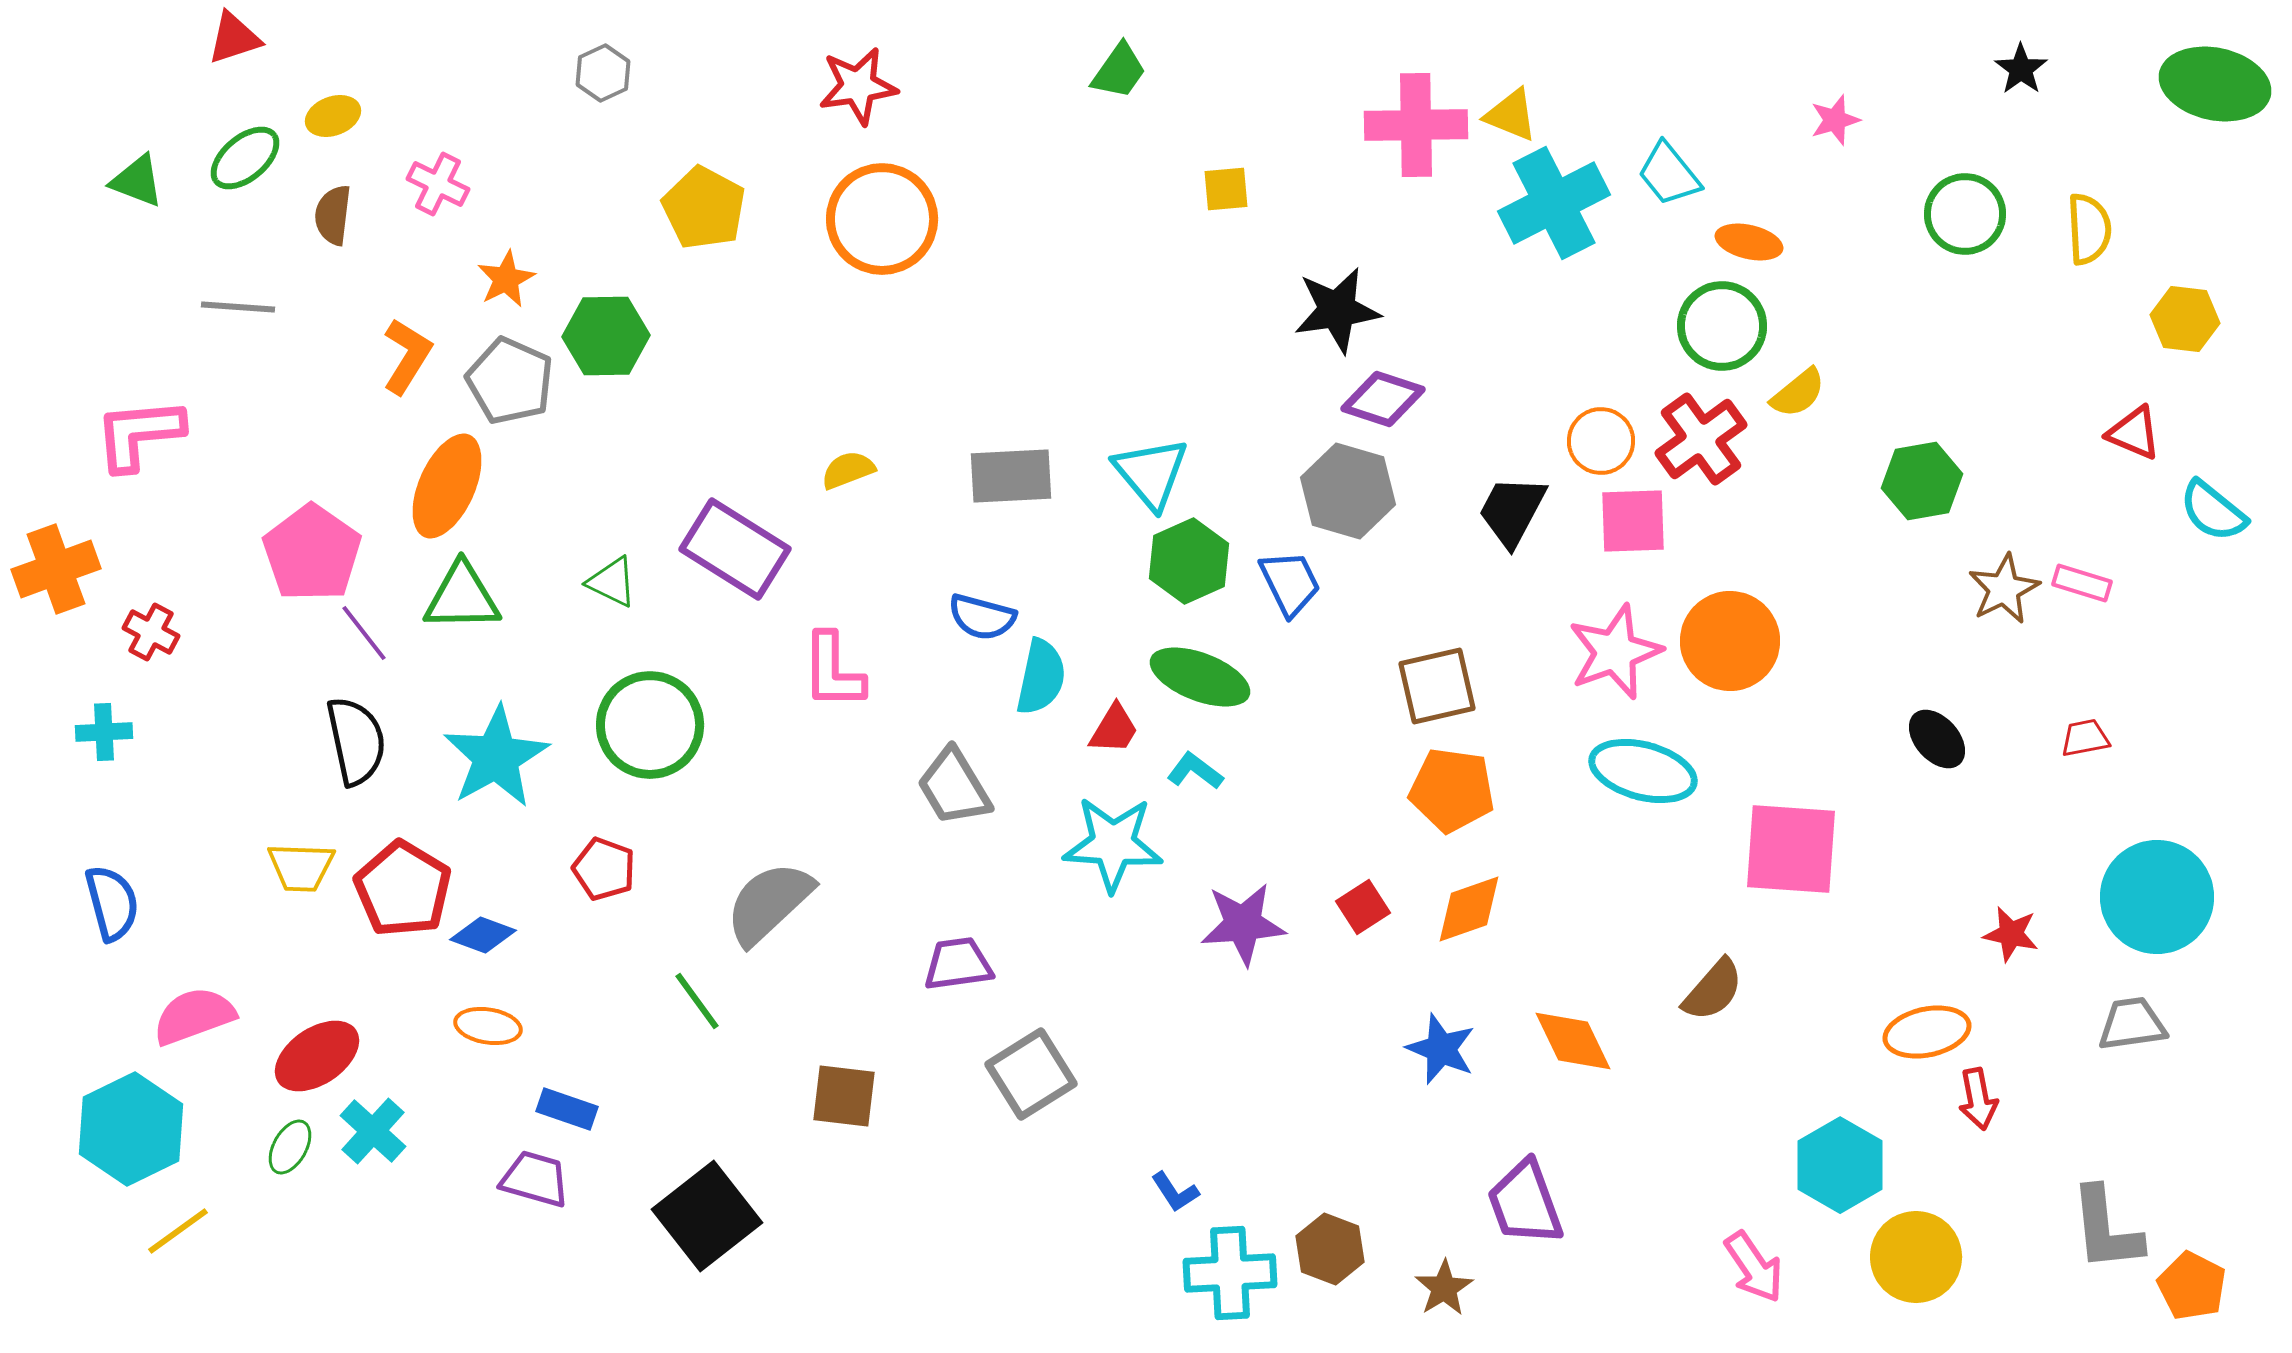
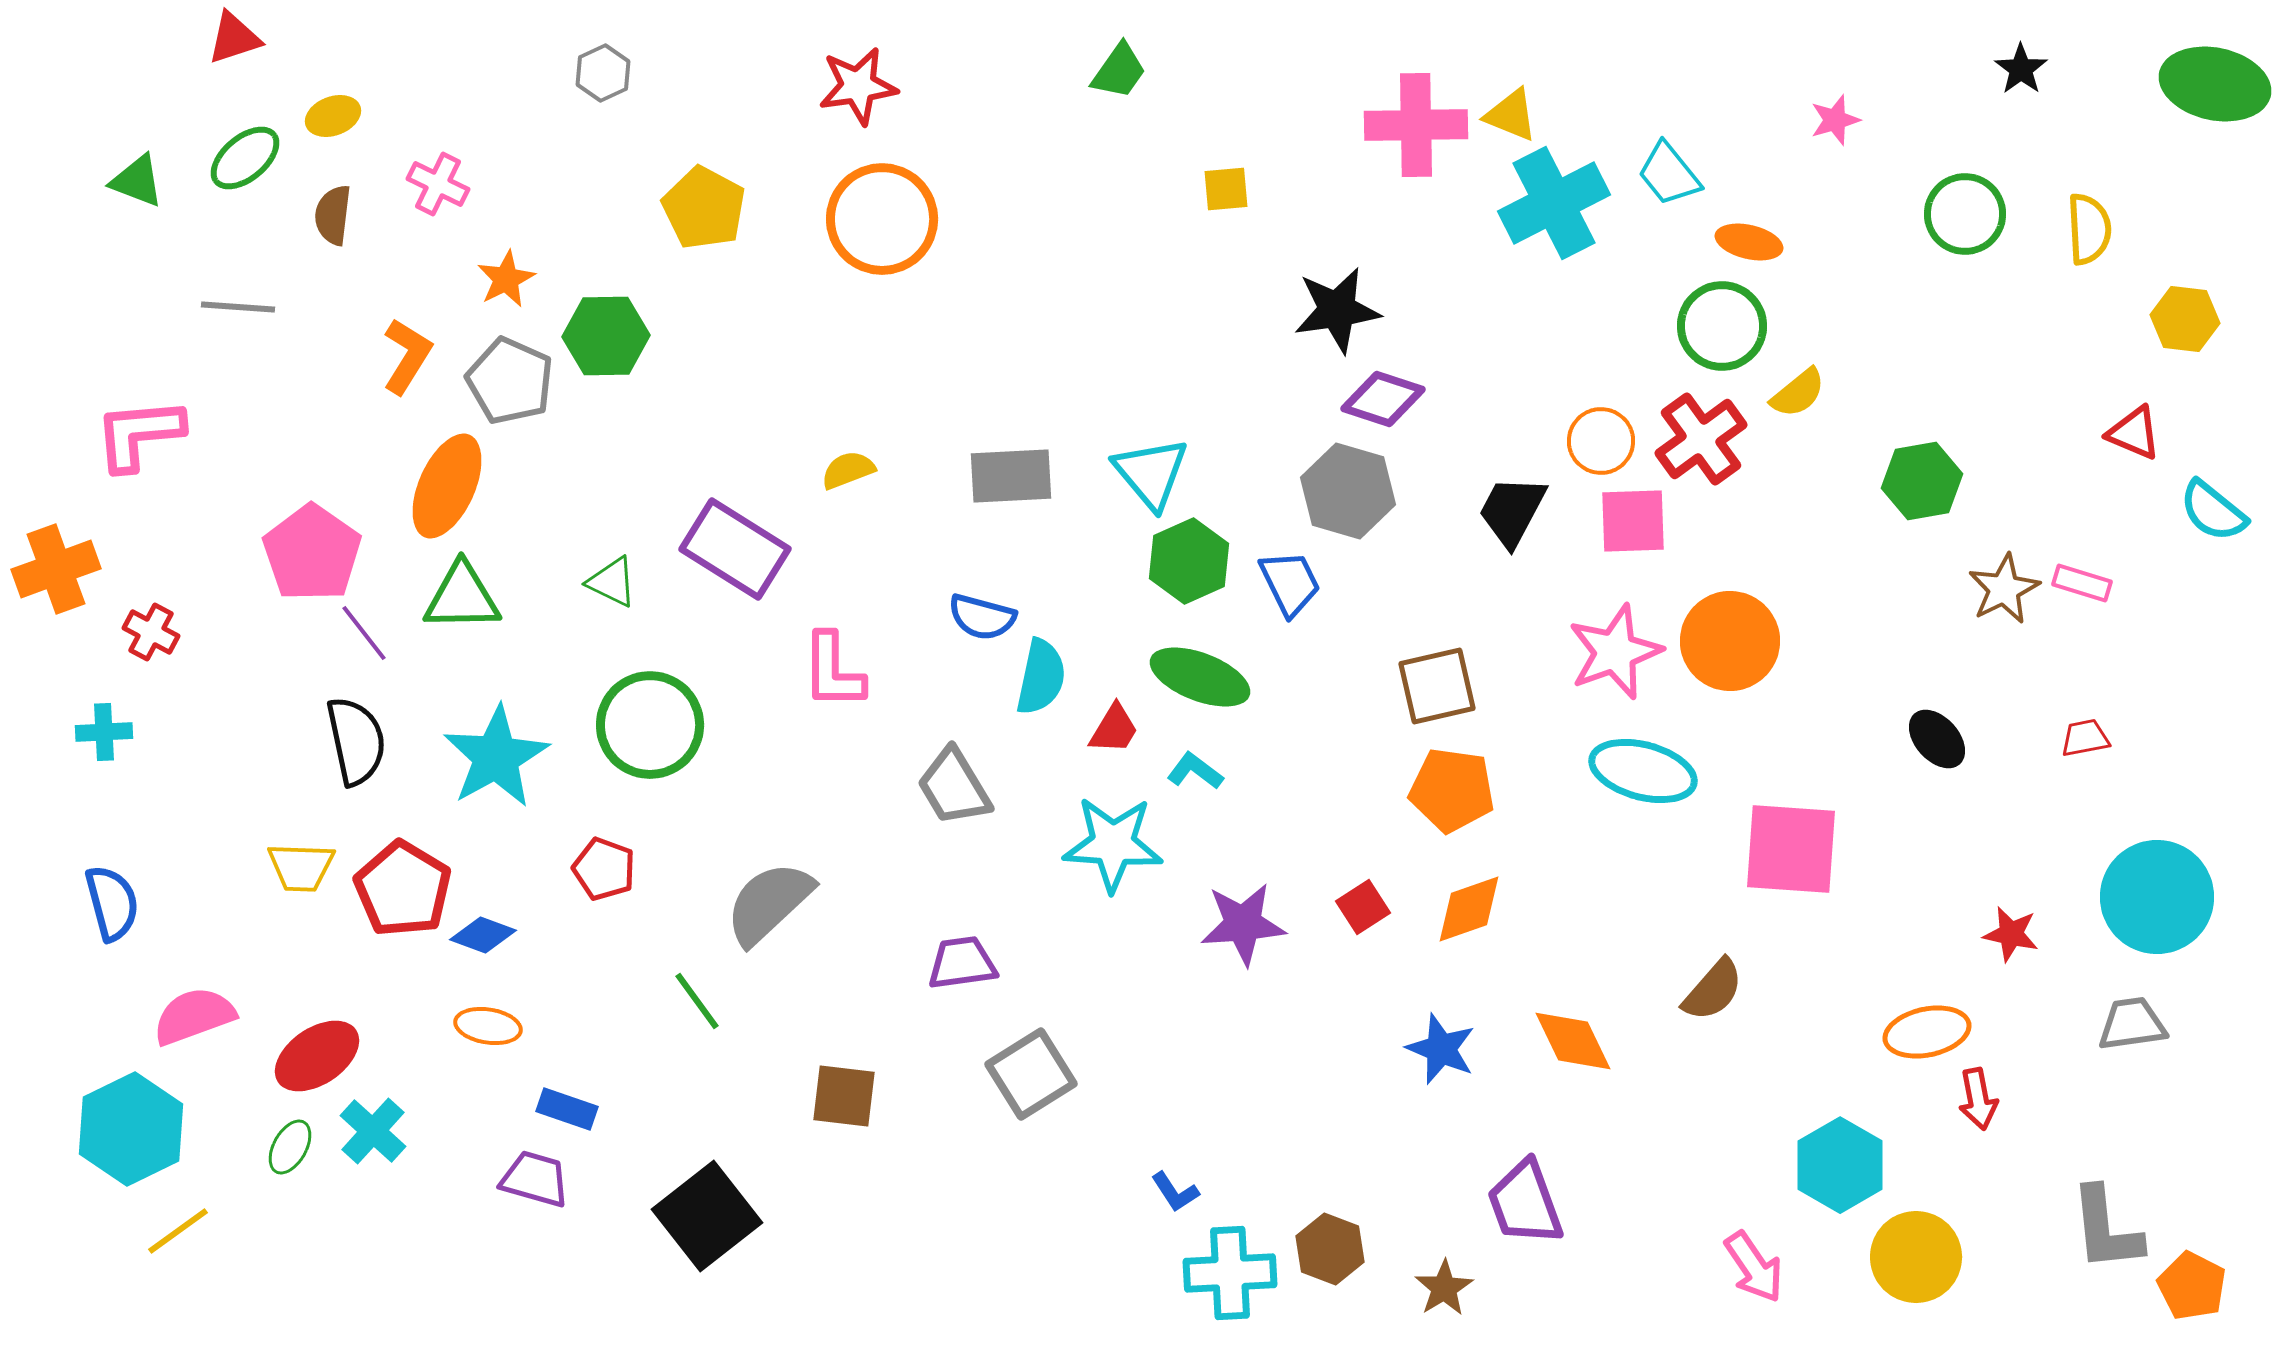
purple trapezoid at (958, 964): moved 4 px right, 1 px up
